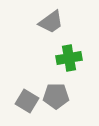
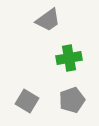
gray trapezoid: moved 3 px left, 2 px up
gray pentagon: moved 16 px right, 4 px down; rotated 20 degrees counterclockwise
